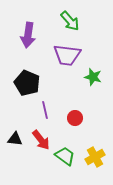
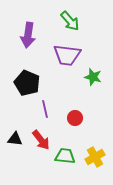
purple line: moved 1 px up
green trapezoid: rotated 30 degrees counterclockwise
